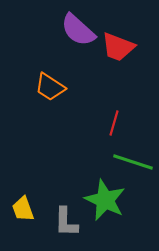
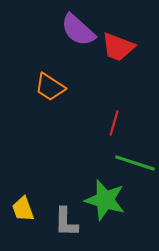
green line: moved 2 px right, 1 px down
green star: rotated 9 degrees counterclockwise
